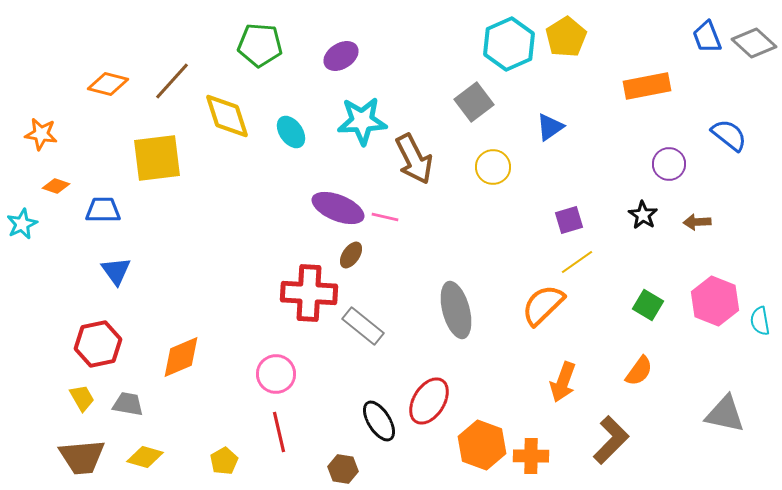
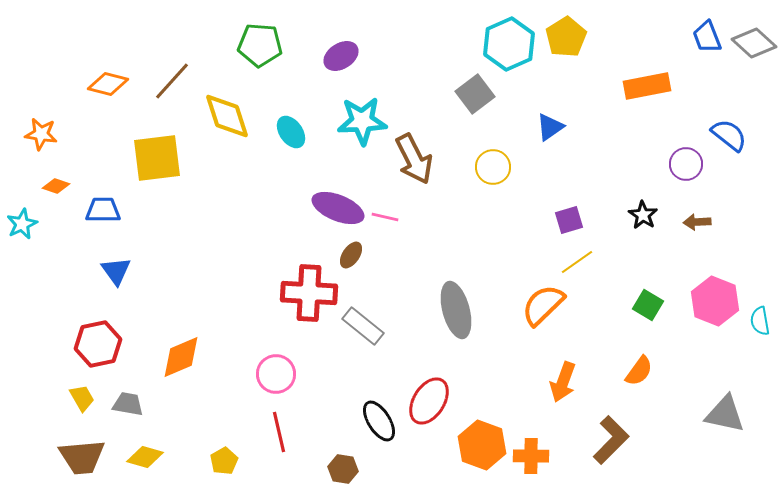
gray square at (474, 102): moved 1 px right, 8 px up
purple circle at (669, 164): moved 17 px right
